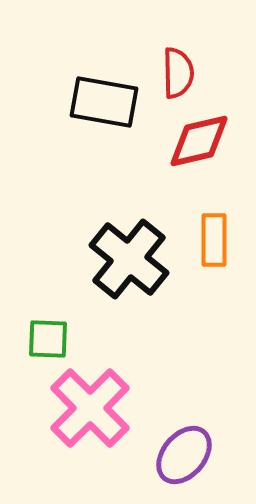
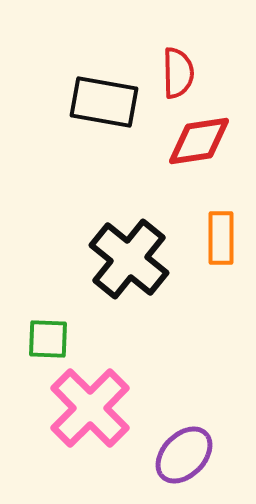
red diamond: rotated 4 degrees clockwise
orange rectangle: moved 7 px right, 2 px up
purple ellipse: rotated 4 degrees clockwise
